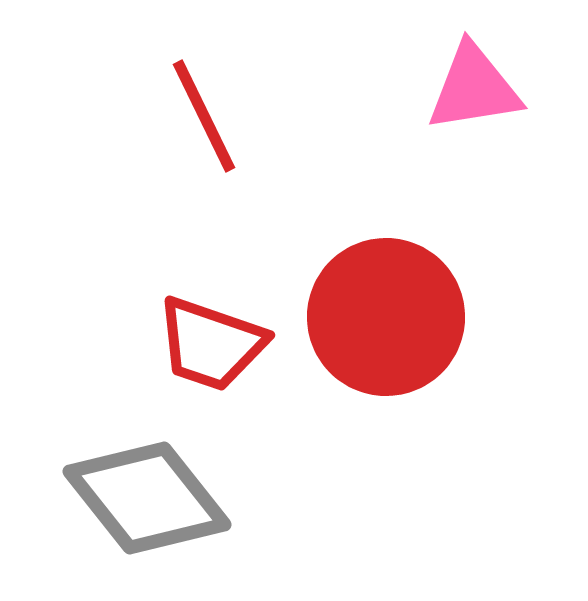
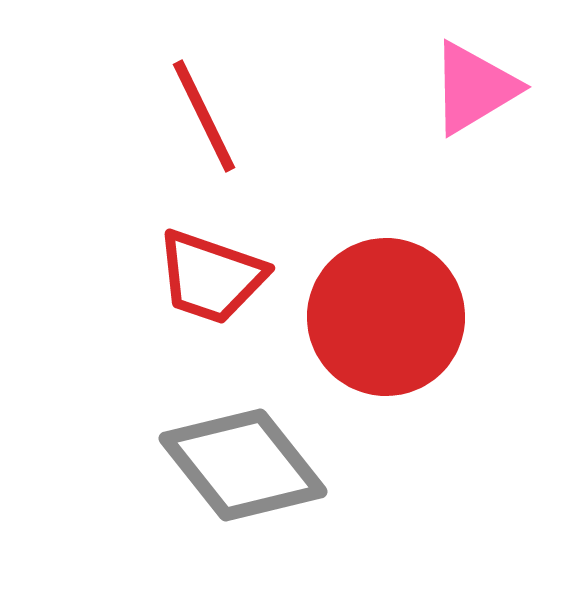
pink triangle: rotated 22 degrees counterclockwise
red trapezoid: moved 67 px up
gray diamond: moved 96 px right, 33 px up
